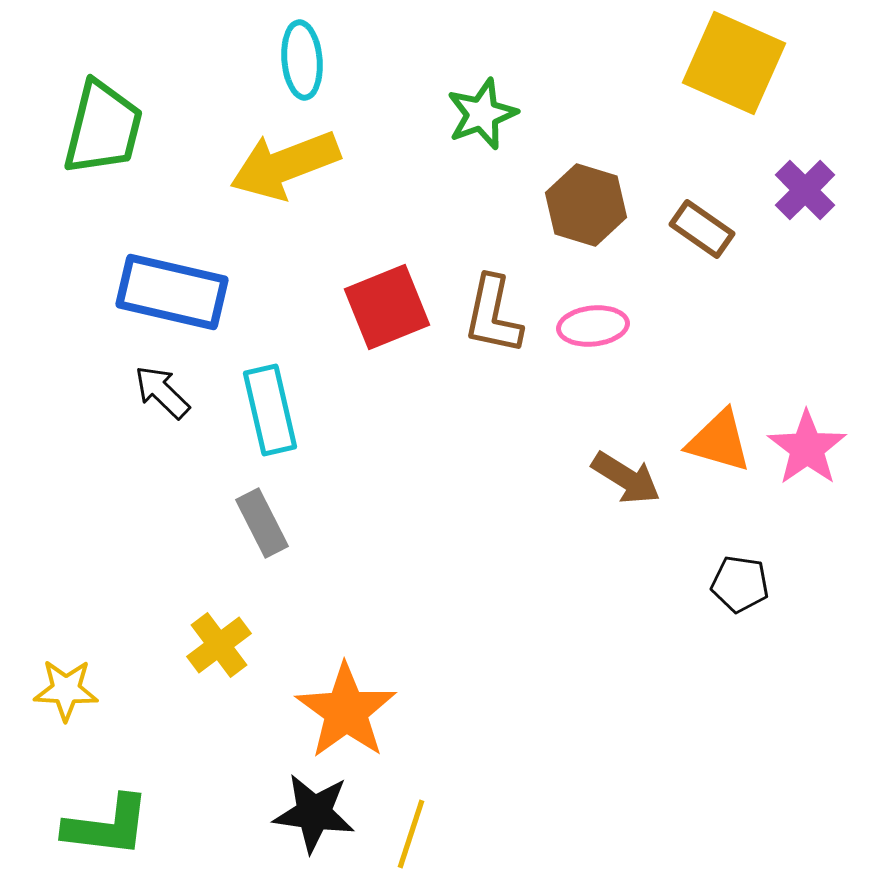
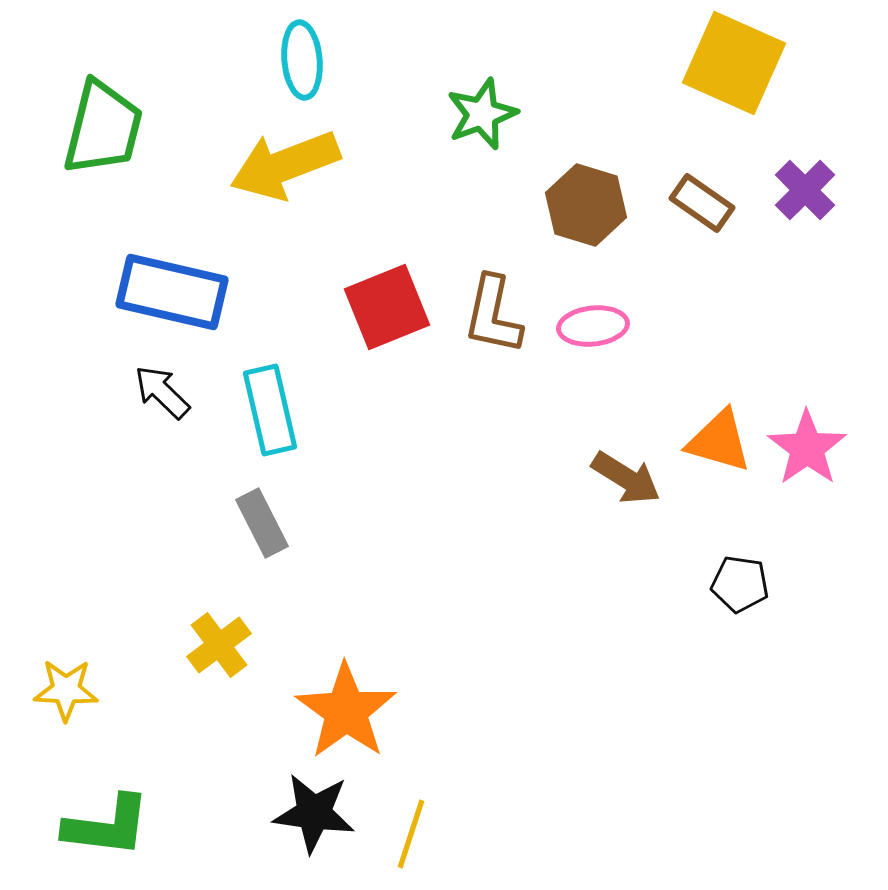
brown rectangle: moved 26 px up
